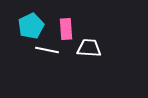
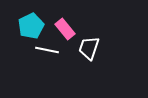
pink rectangle: moved 1 px left; rotated 35 degrees counterclockwise
white trapezoid: rotated 75 degrees counterclockwise
